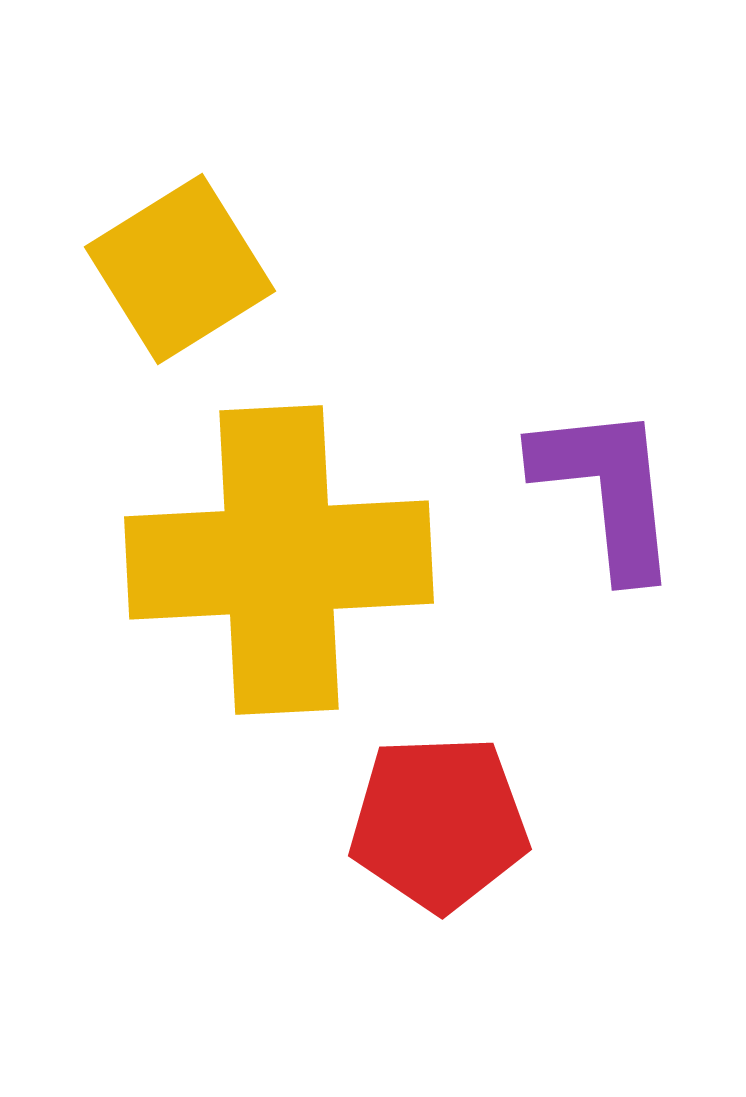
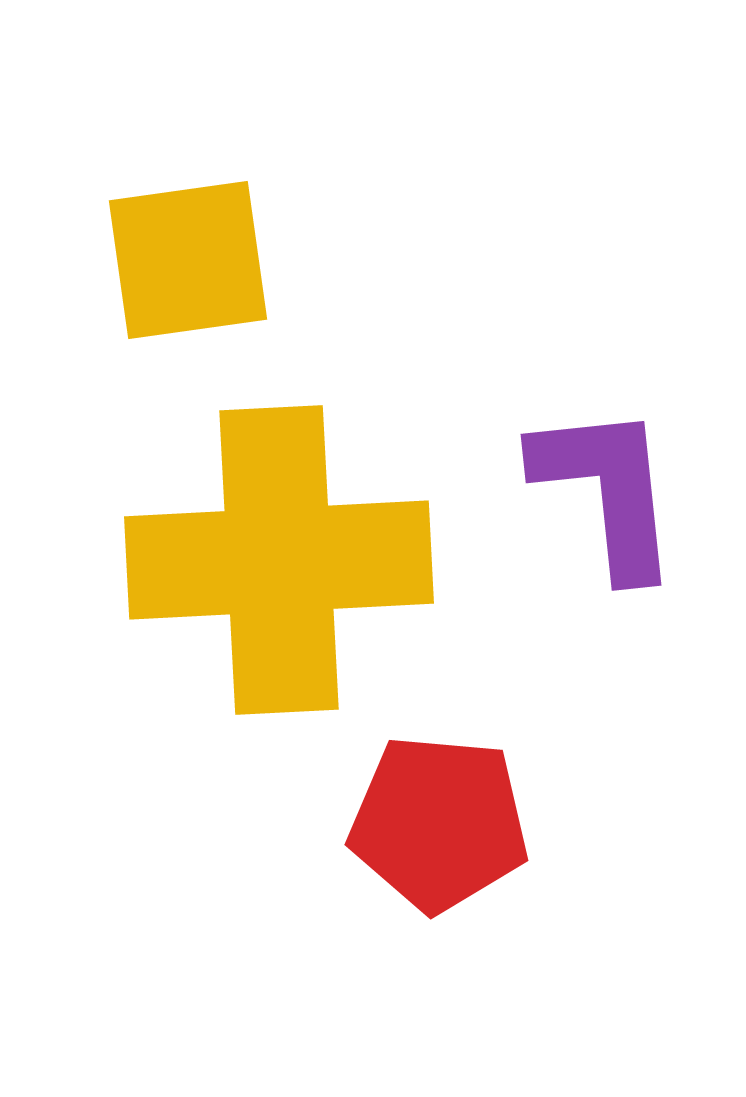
yellow square: moved 8 px right, 9 px up; rotated 24 degrees clockwise
red pentagon: rotated 7 degrees clockwise
